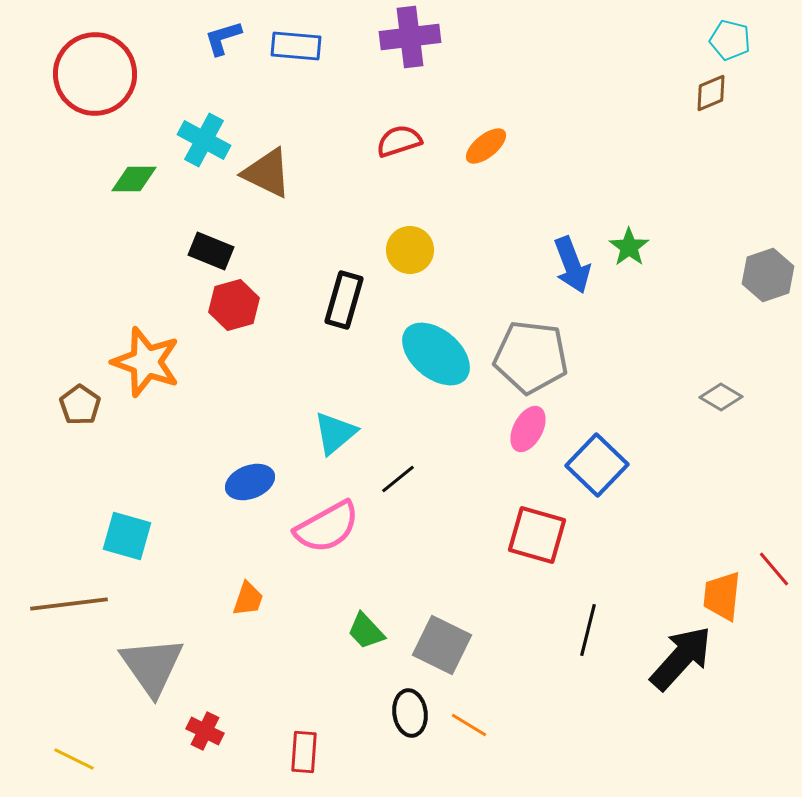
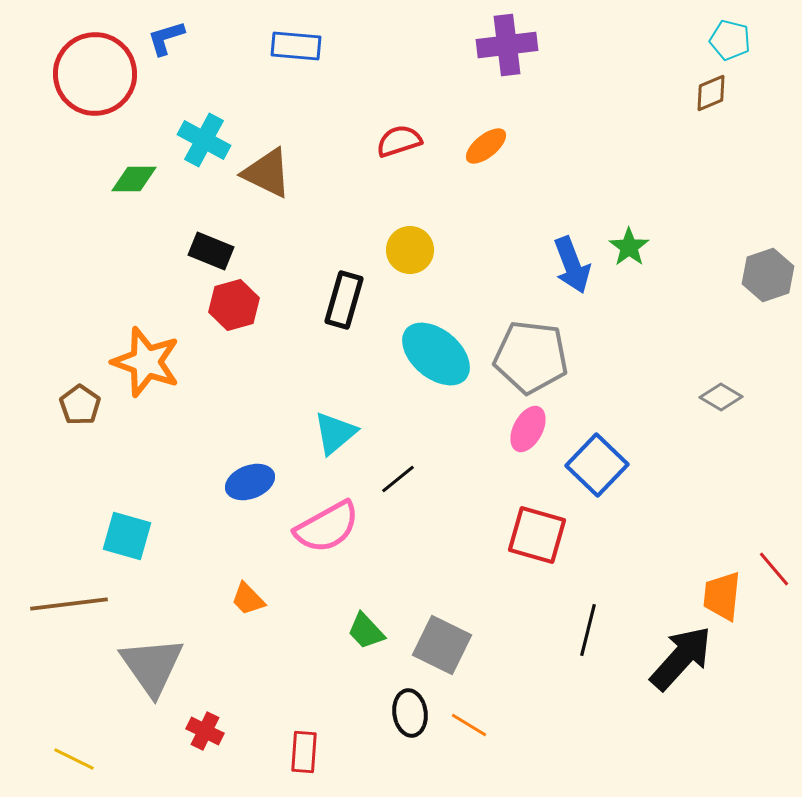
purple cross at (410, 37): moved 97 px right, 8 px down
blue L-shape at (223, 38): moved 57 px left
orange trapezoid at (248, 599): rotated 117 degrees clockwise
